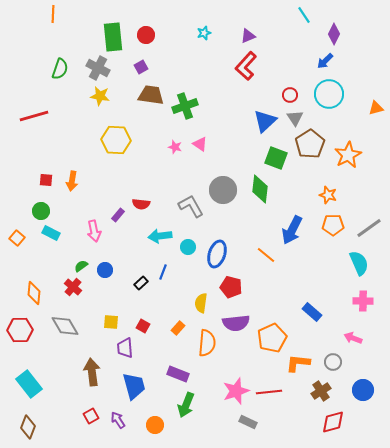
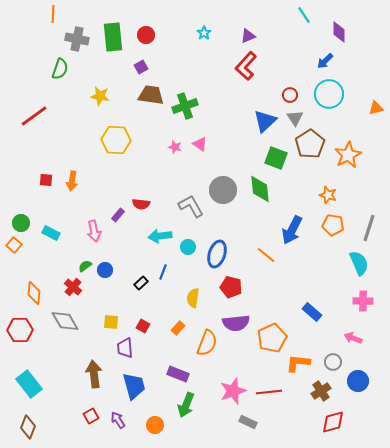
cyan star at (204, 33): rotated 16 degrees counterclockwise
purple diamond at (334, 34): moved 5 px right, 2 px up; rotated 25 degrees counterclockwise
gray cross at (98, 68): moved 21 px left, 29 px up; rotated 15 degrees counterclockwise
red line at (34, 116): rotated 20 degrees counterclockwise
green diamond at (260, 189): rotated 12 degrees counterclockwise
green circle at (41, 211): moved 20 px left, 12 px down
orange pentagon at (333, 225): rotated 10 degrees clockwise
gray line at (369, 228): rotated 36 degrees counterclockwise
orange square at (17, 238): moved 3 px left, 7 px down
green semicircle at (81, 266): moved 4 px right
yellow semicircle at (201, 303): moved 8 px left, 5 px up
gray diamond at (65, 326): moved 5 px up
orange semicircle at (207, 343): rotated 16 degrees clockwise
brown arrow at (92, 372): moved 2 px right, 2 px down
blue circle at (363, 390): moved 5 px left, 9 px up
pink star at (236, 391): moved 3 px left
